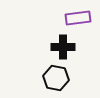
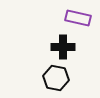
purple rectangle: rotated 20 degrees clockwise
